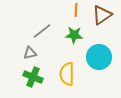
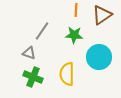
gray line: rotated 18 degrees counterclockwise
gray triangle: moved 1 px left; rotated 32 degrees clockwise
